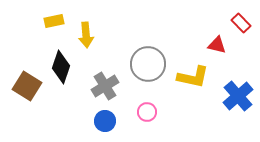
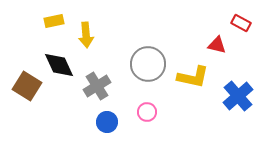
red rectangle: rotated 18 degrees counterclockwise
black diamond: moved 2 px left, 2 px up; rotated 44 degrees counterclockwise
gray cross: moved 8 px left
blue circle: moved 2 px right, 1 px down
